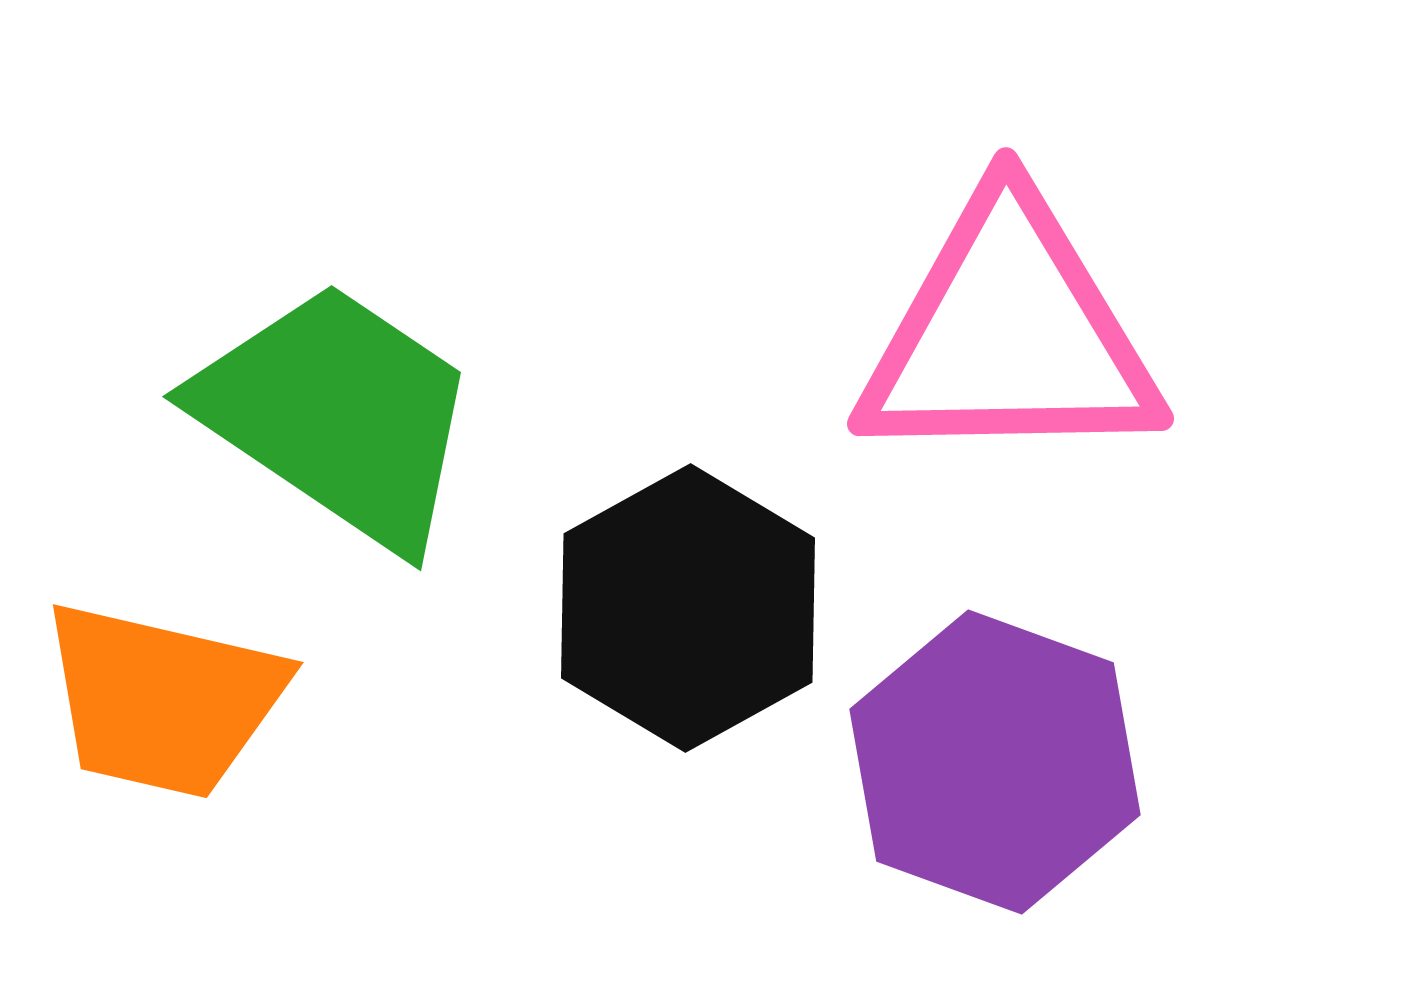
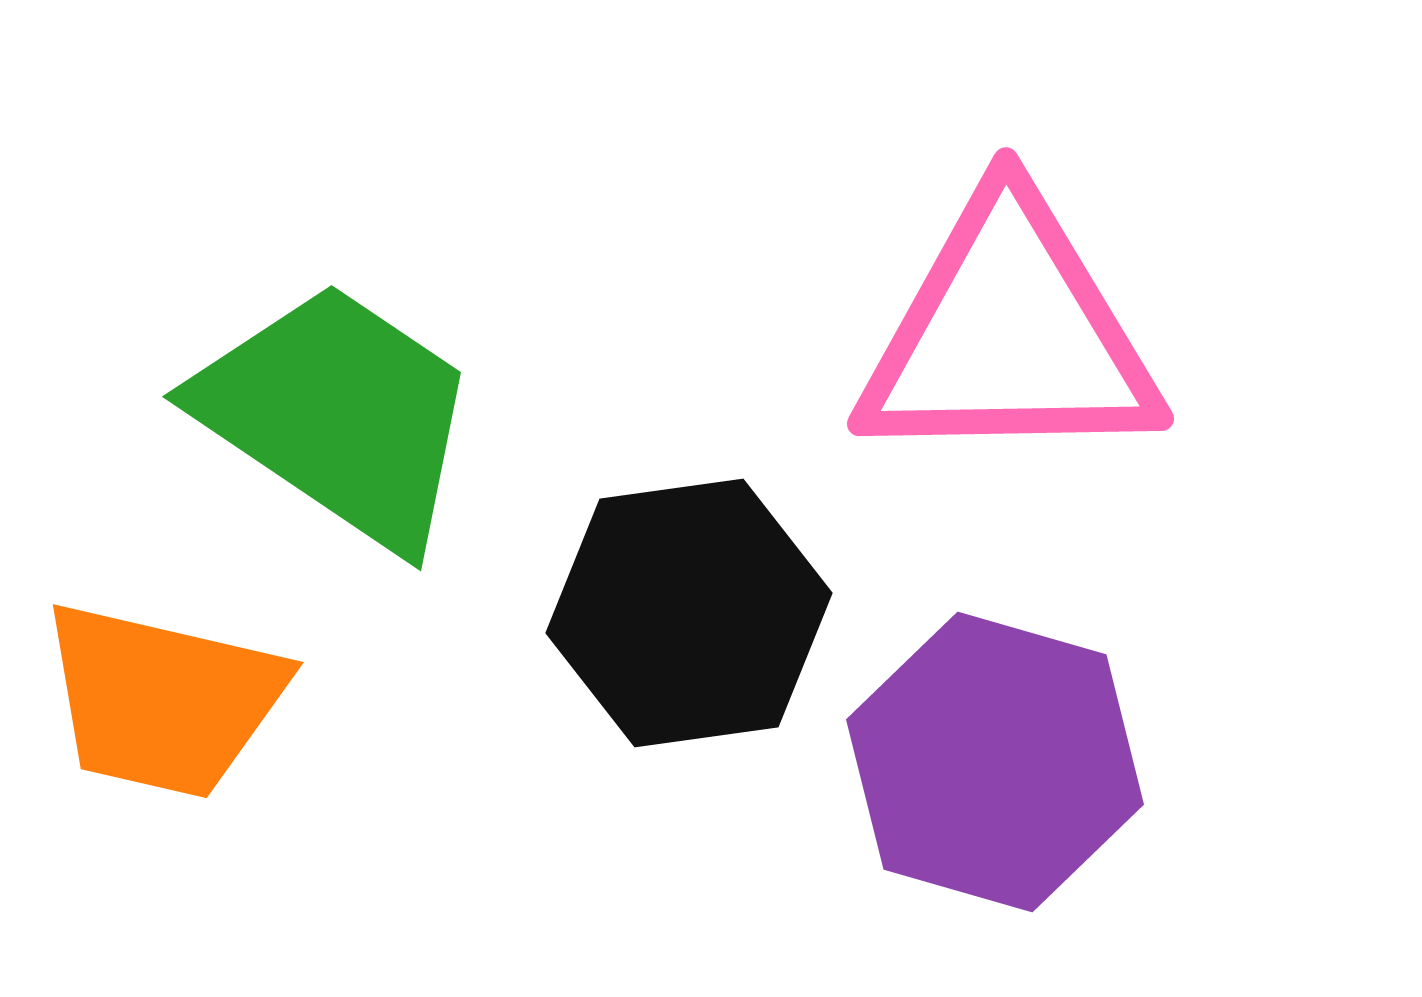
black hexagon: moved 1 px right, 5 px down; rotated 21 degrees clockwise
purple hexagon: rotated 4 degrees counterclockwise
